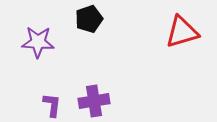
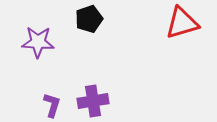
red triangle: moved 9 px up
purple cross: moved 1 px left
purple L-shape: rotated 10 degrees clockwise
